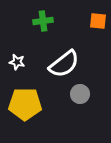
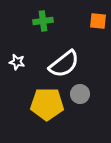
yellow pentagon: moved 22 px right
